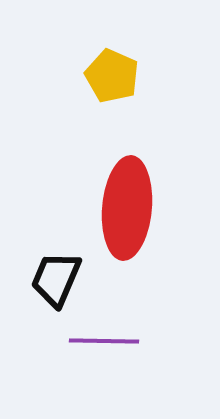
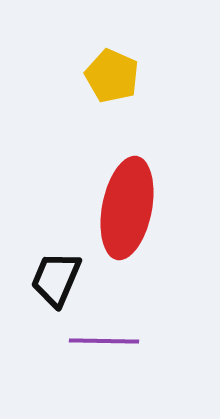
red ellipse: rotated 6 degrees clockwise
